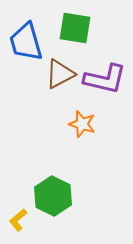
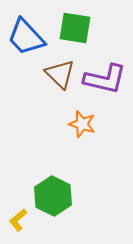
blue trapezoid: moved 5 px up; rotated 27 degrees counterclockwise
brown triangle: rotated 48 degrees counterclockwise
